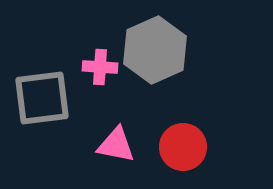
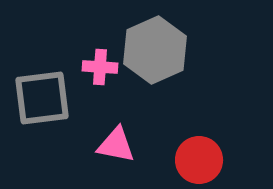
red circle: moved 16 px right, 13 px down
